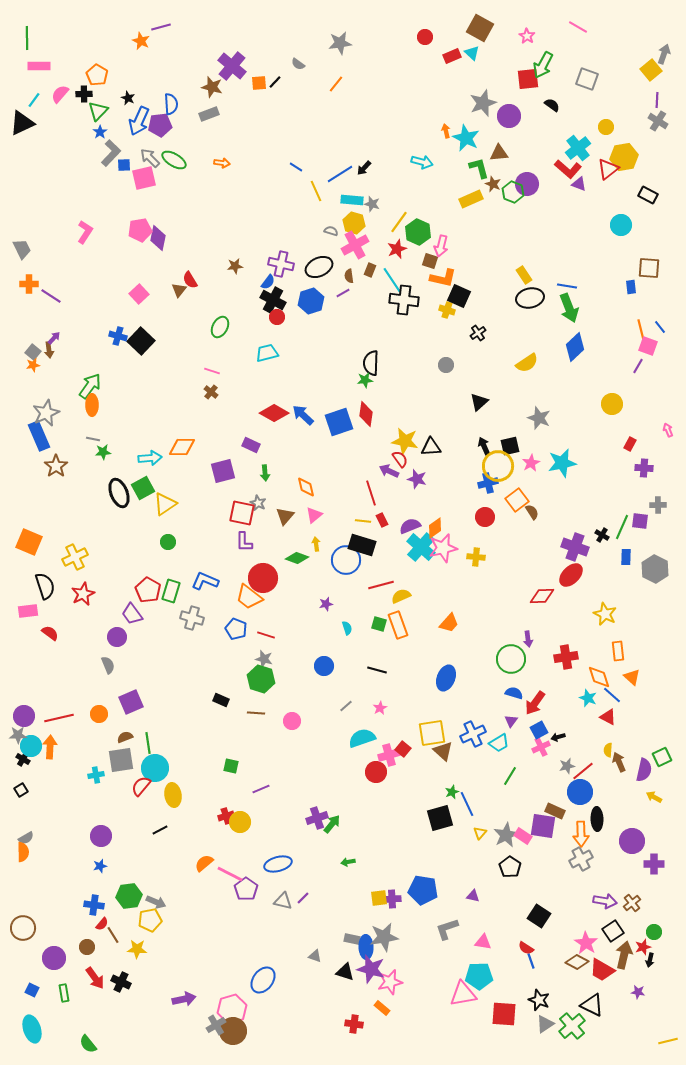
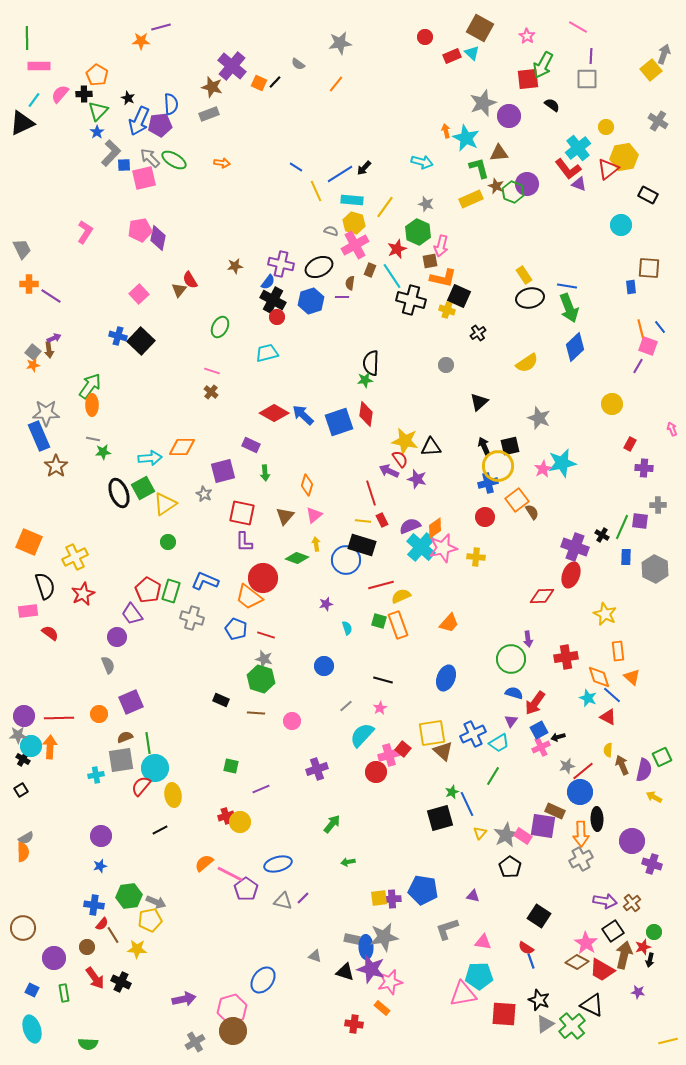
orange star at (141, 41): rotated 24 degrees counterclockwise
gray square at (587, 79): rotated 20 degrees counterclockwise
orange square at (259, 83): rotated 28 degrees clockwise
purple line at (657, 100): moved 66 px left, 44 px up
blue star at (100, 132): moved 3 px left
red L-shape at (568, 169): rotated 12 degrees clockwise
brown star at (493, 184): moved 3 px right, 2 px down
gray star at (372, 204): moved 54 px right
yellow line at (399, 222): moved 14 px left, 15 px up
brown square at (430, 261): rotated 28 degrees counterclockwise
brown semicircle at (349, 276): moved 1 px right, 7 px down; rotated 16 degrees clockwise
cyan line at (392, 280): moved 4 px up
purple line at (343, 293): moved 1 px left, 4 px down; rotated 32 degrees clockwise
black cross at (404, 300): moved 7 px right; rotated 8 degrees clockwise
purple arrow at (54, 338): rotated 24 degrees clockwise
gray star at (46, 413): rotated 24 degrees clockwise
pink arrow at (668, 430): moved 4 px right, 1 px up
pink star at (531, 463): moved 12 px right, 6 px down
orange diamond at (306, 487): moved 1 px right, 2 px up; rotated 30 degrees clockwise
gray star at (258, 503): moved 54 px left, 9 px up
red ellipse at (571, 575): rotated 25 degrees counterclockwise
green square at (379, 624): moved 3 px up
black line at (377, 670): moved 6 px right, 10 px down
red line at (59, 718): rotated 12 degrees clockwise
cyan semicircle at (362, 738): moved 3 px up; rotated 28 degrees counterclockwise
brown arrow at (619, 762): moved 3 px right, 3 px down
green line at (510, 776): moved 17 px left
purple cross at (317, 818): moved 49 px up
purple cross at (654, 864): moved 2 px left; rotated 18 degrees clockwise
gray cross at (216, 1025): moved 21 px left, 17 px down
green semicircle at (88, 1044): rotated 48 degrees counterclockwise
